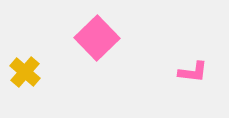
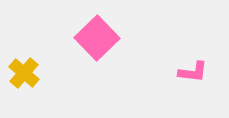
yellow cross: moved 1 px left, 1 px down
